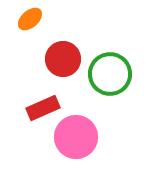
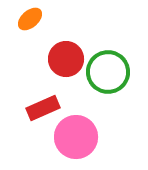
red circle: moved 3 px right
green circle: moved 2 px left, 2 px up
